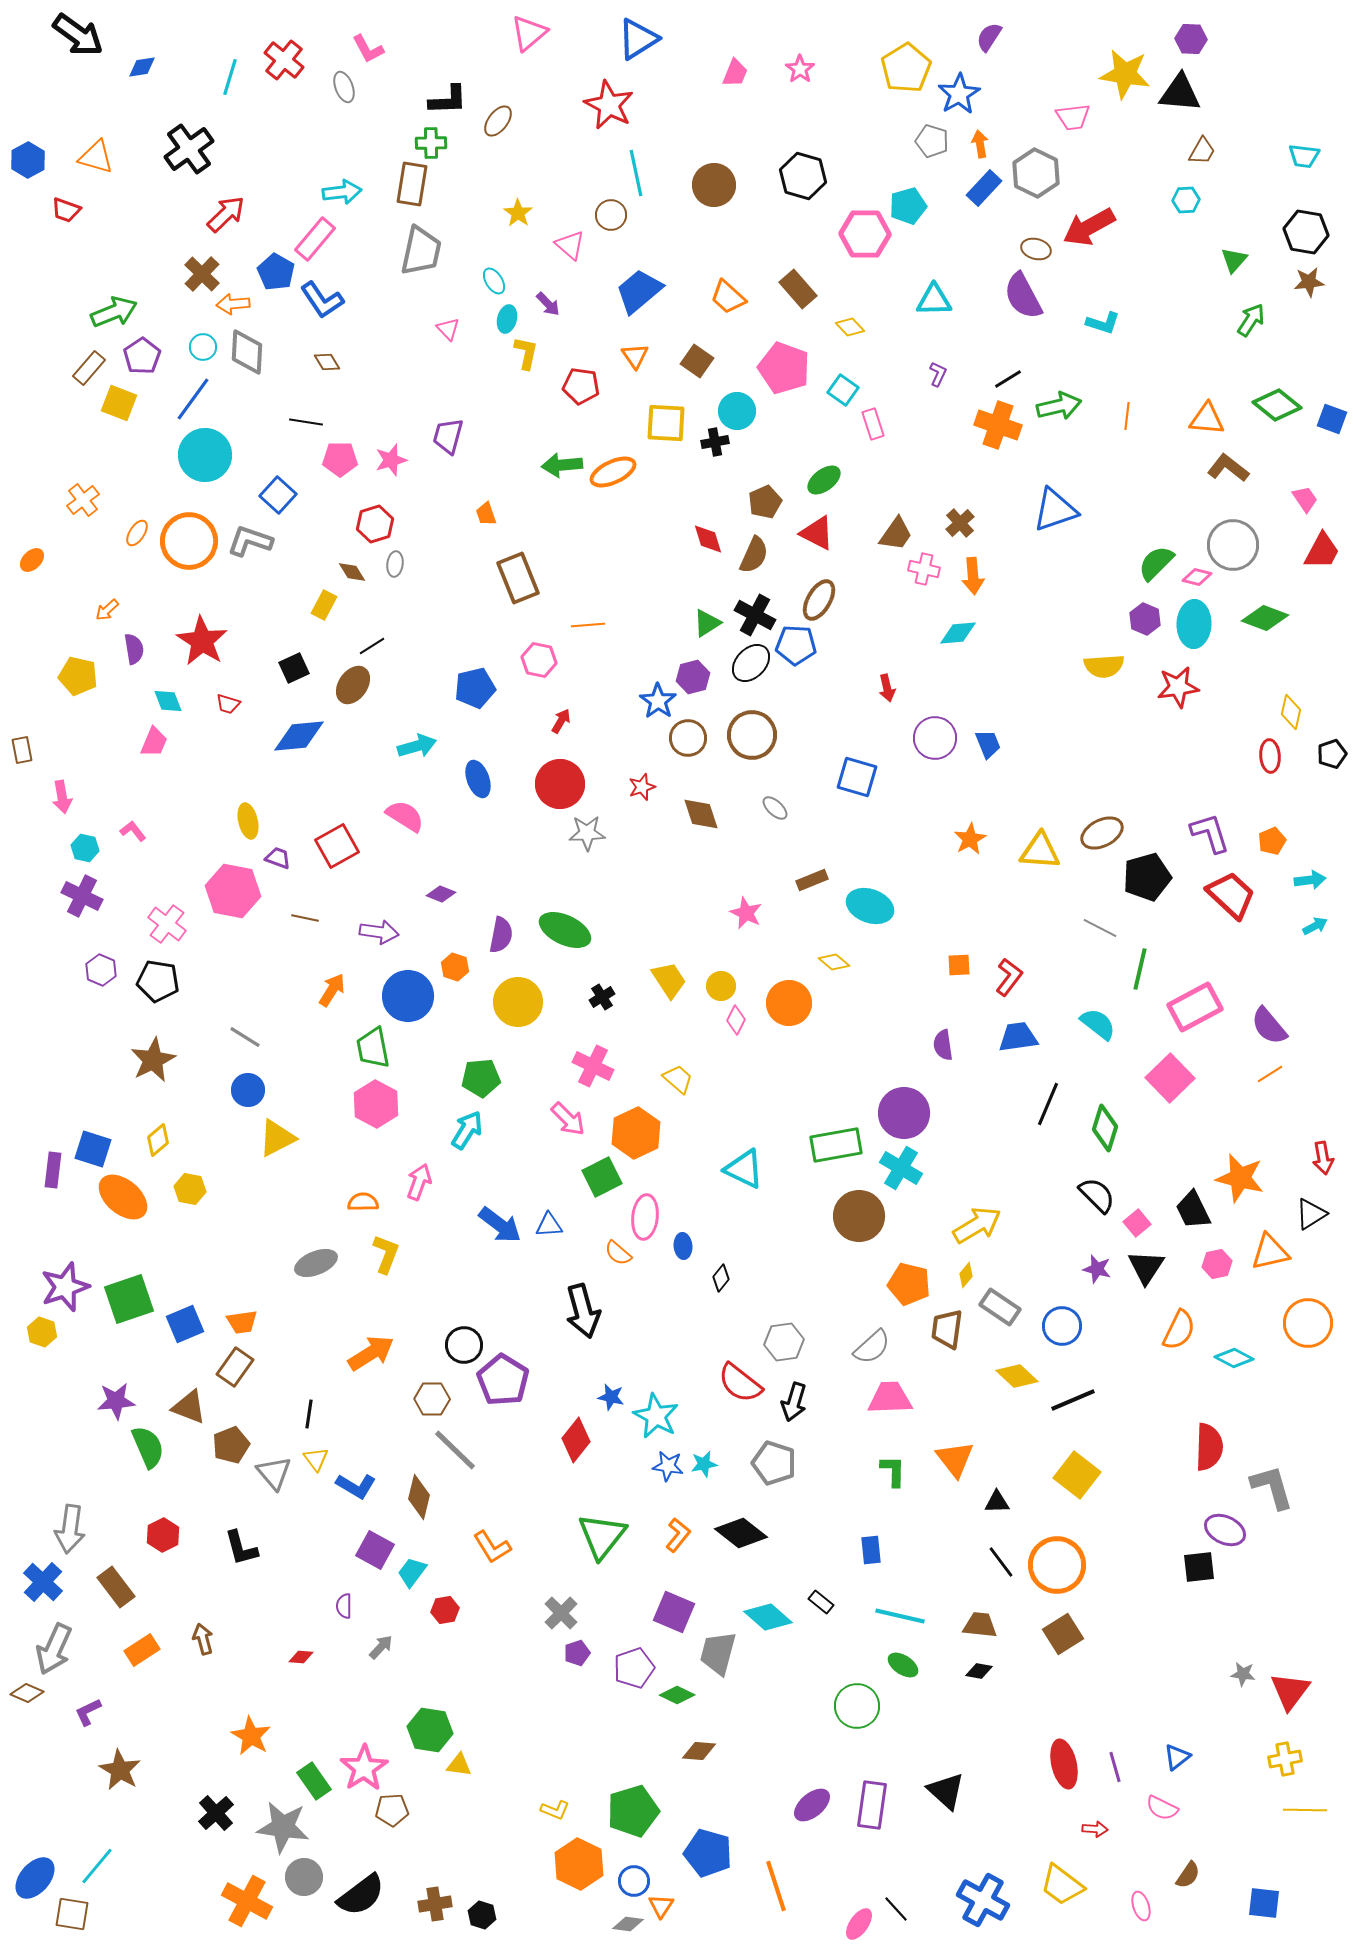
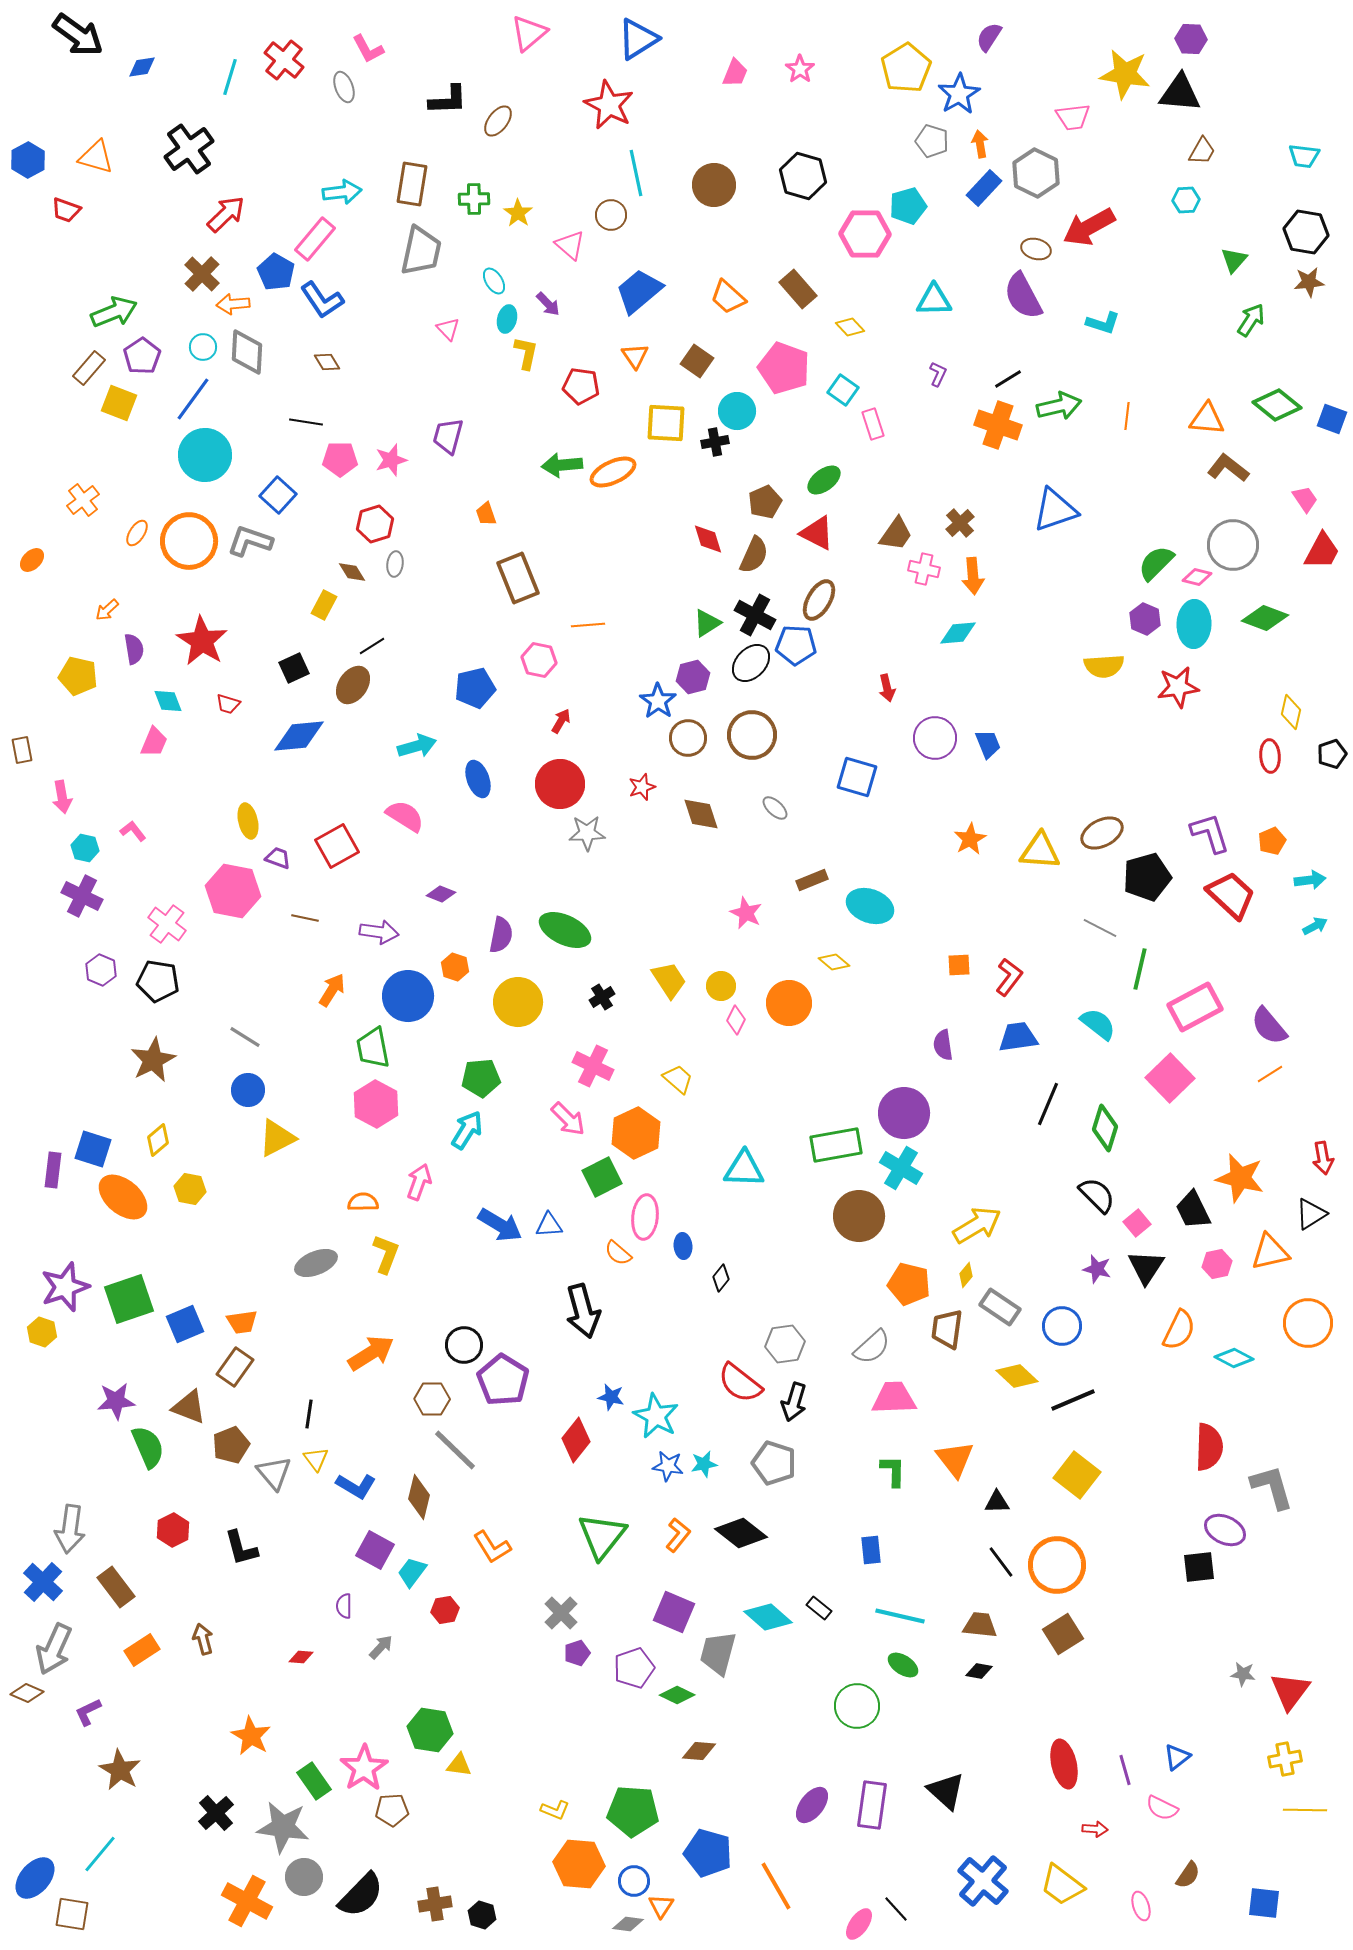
green cross at (431, 143): moved 43 px right, 56 px down
cyan triangle at (744, 1169): rotated 24 degrees counterclockwise
blue arrow at (500, 1225): rotated 6 degrees counterclockwise
gray hexagon at (784, 1342): moved 1 px right, 2 px down
pink trapezoid at (890, 1398): moved 4 px right
red hexagon at (163, 1535): moved 10 px right, 5 px up
black rectangle at (821, 1602): moved 2 px left, 6 px down
purple line at (1115, 1767): moved 10 px right, 3 px down
purple ellipse at (812, 1805): rotated 12 degrees counterclockwise
green pentagon at (633, 1811): rotated 21 degrees clockwise
orange hexagon at (579, 1864): rotated 21 degrees counterclockwise
cyan line at (97, 1866): moved 3 px right, 12 px up
orange line at (776, 1886): rotated 12 degrees counterclockwise
black semicircle at (361, 1895): rotated 9 degrees counterclockwise
blue cross at (983, 1900): moved 19 px up; rotated 12 degrees clockwise
